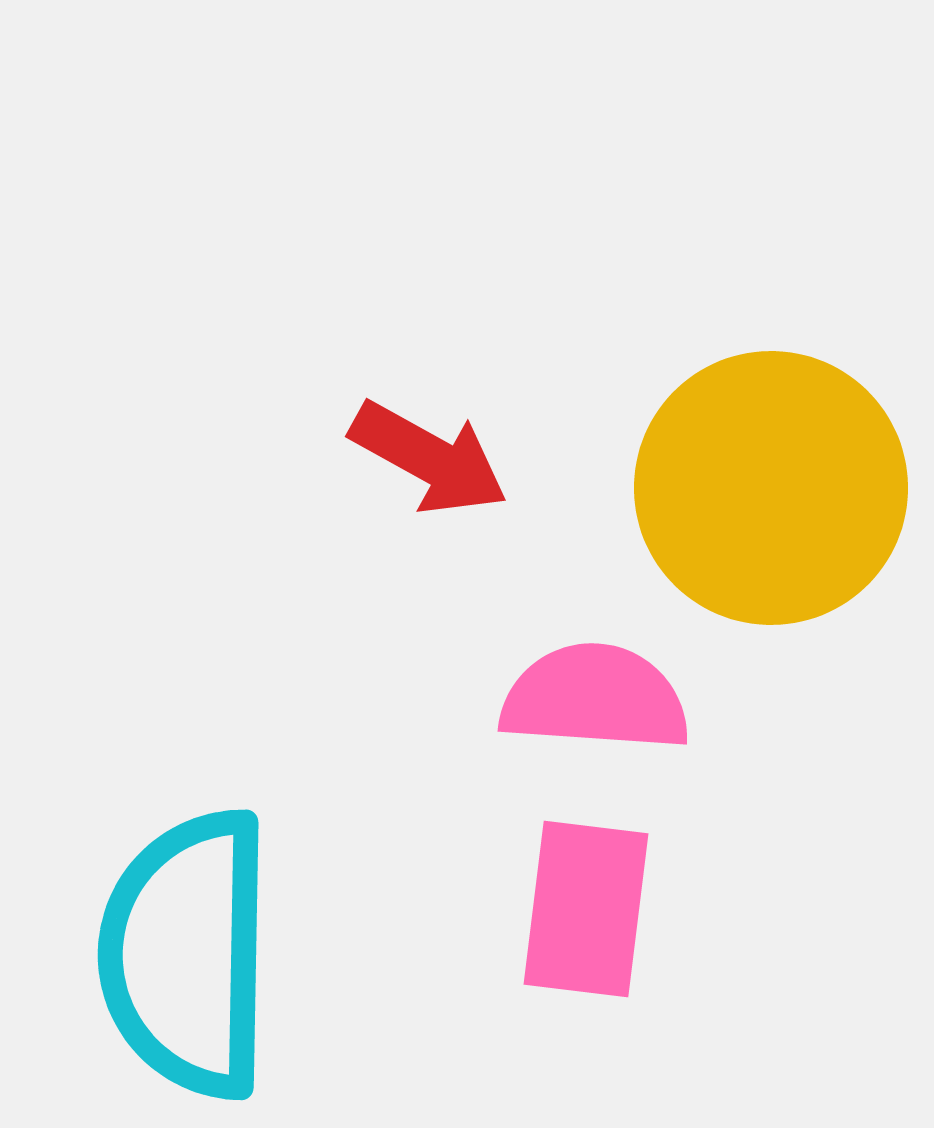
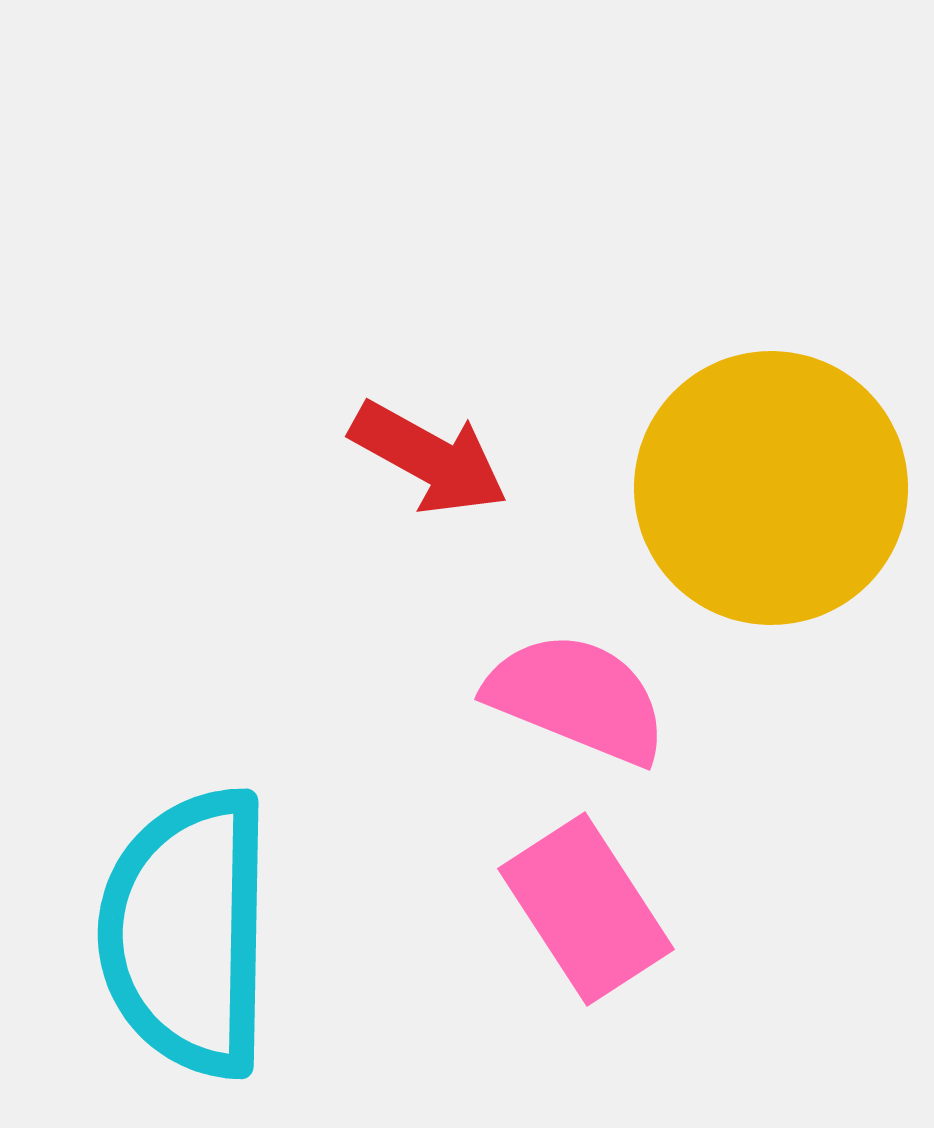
pink semicircle: moved 18 px left; rotated 18 degrees clockwise
pink rectangle: rotated 40 degrees counterclockwise
cyan semicircle: moved 21 px up
